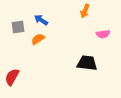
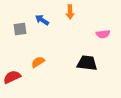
orange arrow: moved 15 px left, 1 px down; rotated 24 degrees counterclockwise
blue arrow: moved 1 px right
gray square: moved 2 px right, 2 px down
orange semicircle: moved 23 px down
red semicircle: rotated 36 degrees clockwise
